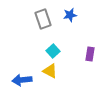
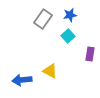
gray rectangle: rotated 54 degrees clockwise
cyan square: moved 15 px right, 15 px up
